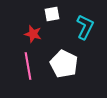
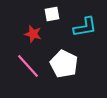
cyan L-shape: rotated 55 degrees clockwise
pink line: rotated 32 degrees counterclockwise
